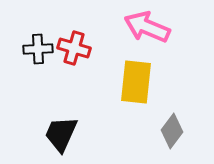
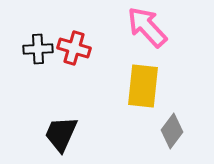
pink arrow: rotated 24 degrees clockwise
yellow rectangle: moved 7 px right, 4 px down
